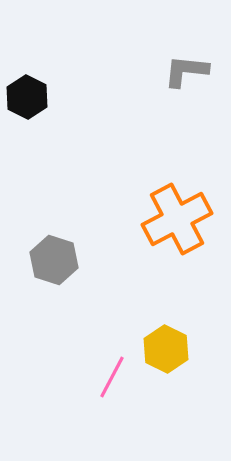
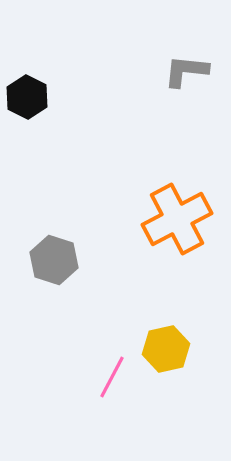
yellow hexagon: rotated 21 degrees clockwise
